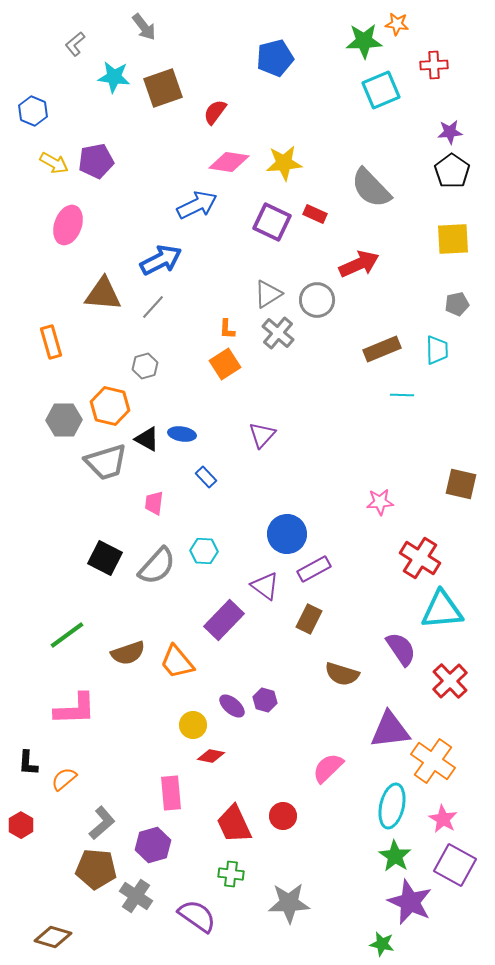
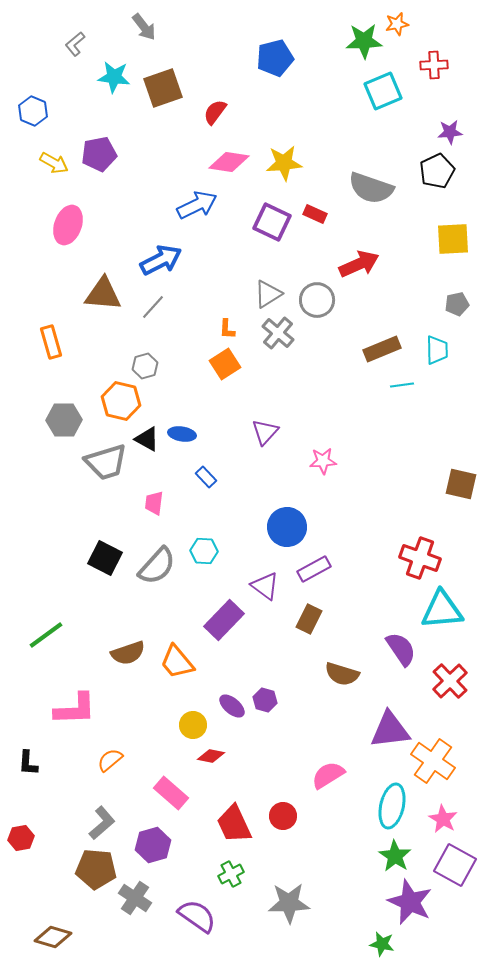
orange star at (397, 24): rotated 20 degrees counterclockwise
cyan square at (381, 90): moved 2 px right, 1 px down
purple pentagon at (96, 161): moved 3 px right, 7 px up
black pentagon at (452, 171): moved 15 px left; rotated 12 degrees clockwise
gray semicircle at (371, 188): rotated 27 degrees counterclockwise
cyan line at (402, 395): moved 10 px up; rotated 10 degrees counterclockwise
orange hexagon at (110, 406): moved 11 px right, 5 px up
purple triangle at (262, 435): moved 3 px right, 3 px up
pink star at (380, 502): moved 57 px left, 41 px up
blue circle at (287, 534): moved 7 px up
red cross at (420, 558): rotated 12 degrees counterclockwise
green line at (67, 635): moved 21 px left
pink semicircle at (328, 768): moved 7 px down; rotated 12 degrees clockwise
orange semicircle at (64, 779): moved 46 px right, 19 px up
pink rectangle at (171, 793): rotated 44 degrees counterclockwise
red hexagon at (21, 825): moved 13 px down; rotated 20 degrees clockwise
green cross at (231, 874): rotated 35 degrees counterclockwise
gray cross at (136, 896): moved 1 px left, 2 px down
